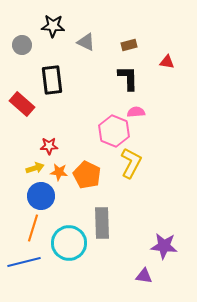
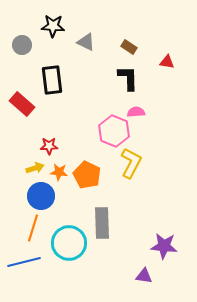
brown rectangle: moved 2 px down; rotated 49 degrees clockwise
